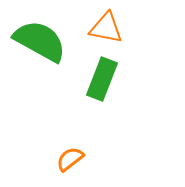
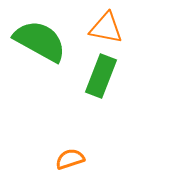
green rectangle: moved 1 px left, 3 px up
orange semicircle: rotated 20 degrees clockwise
